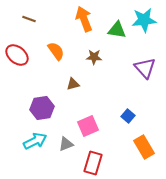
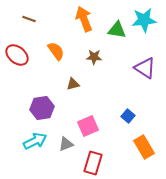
purple triangle: rotated 15 degrees counterclockwise
